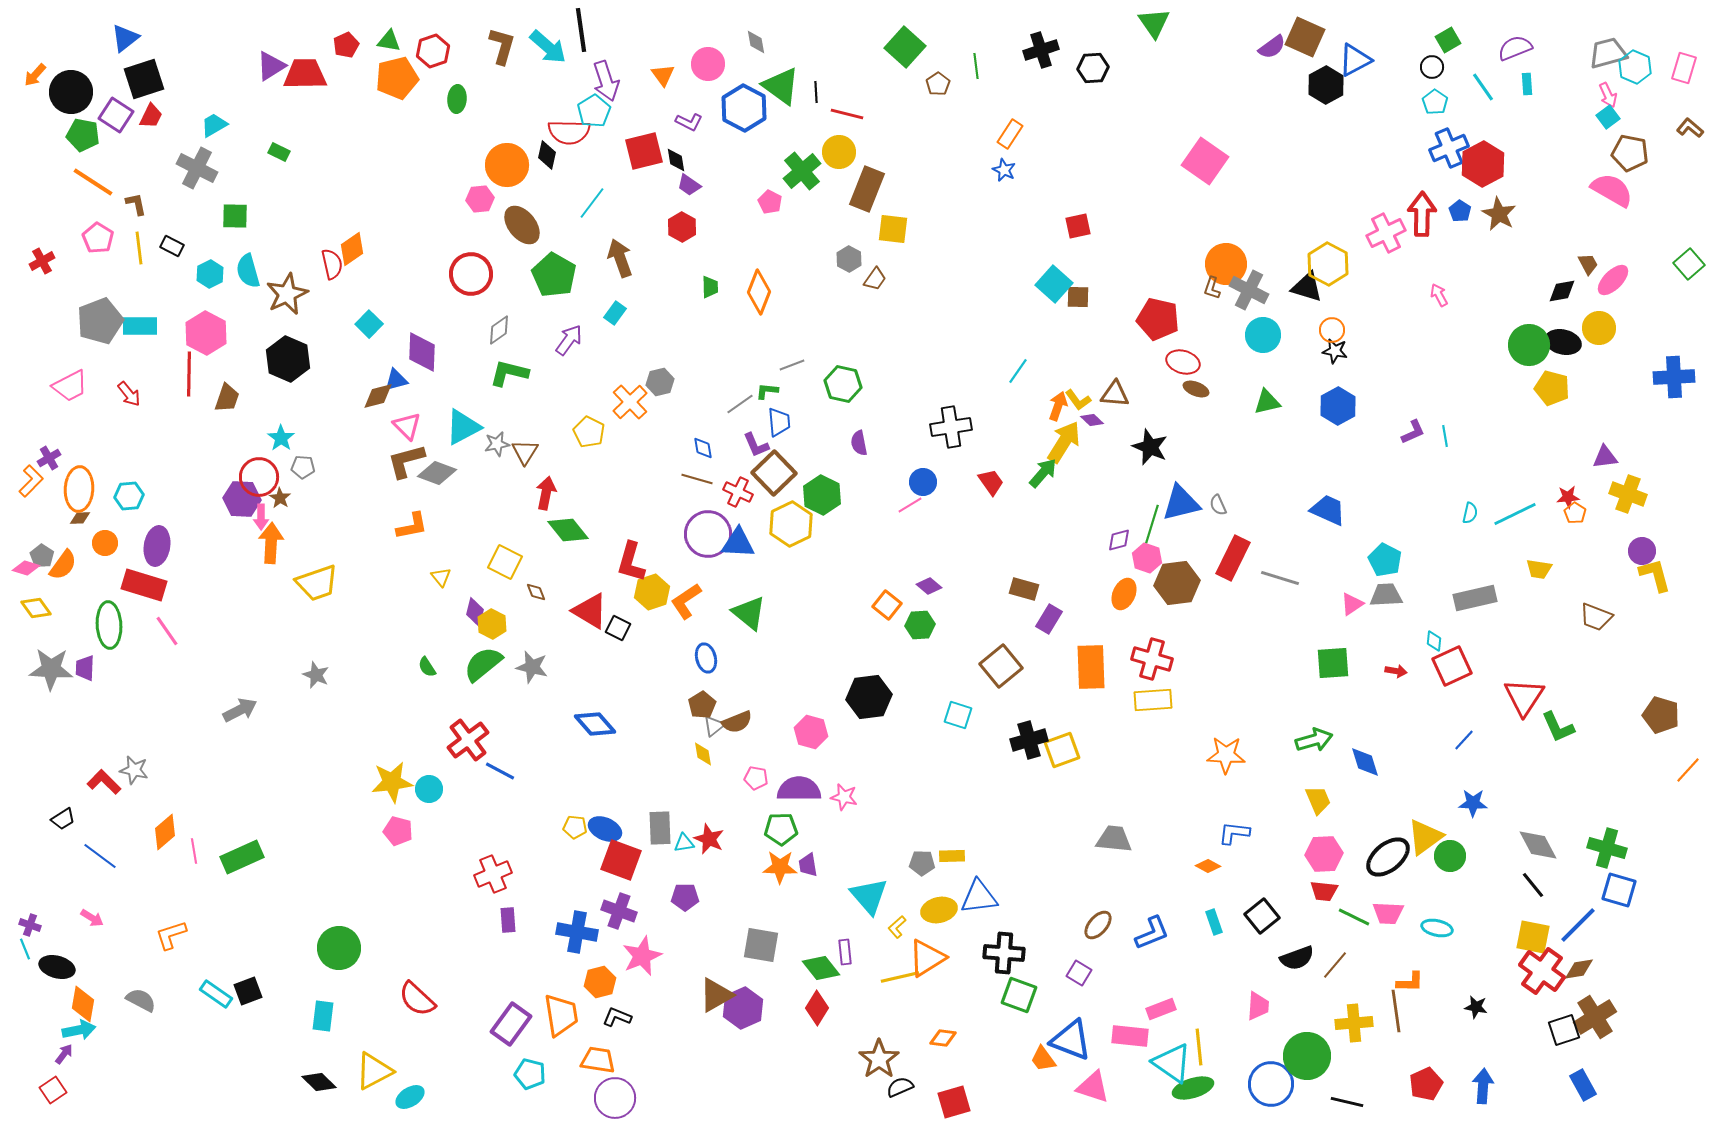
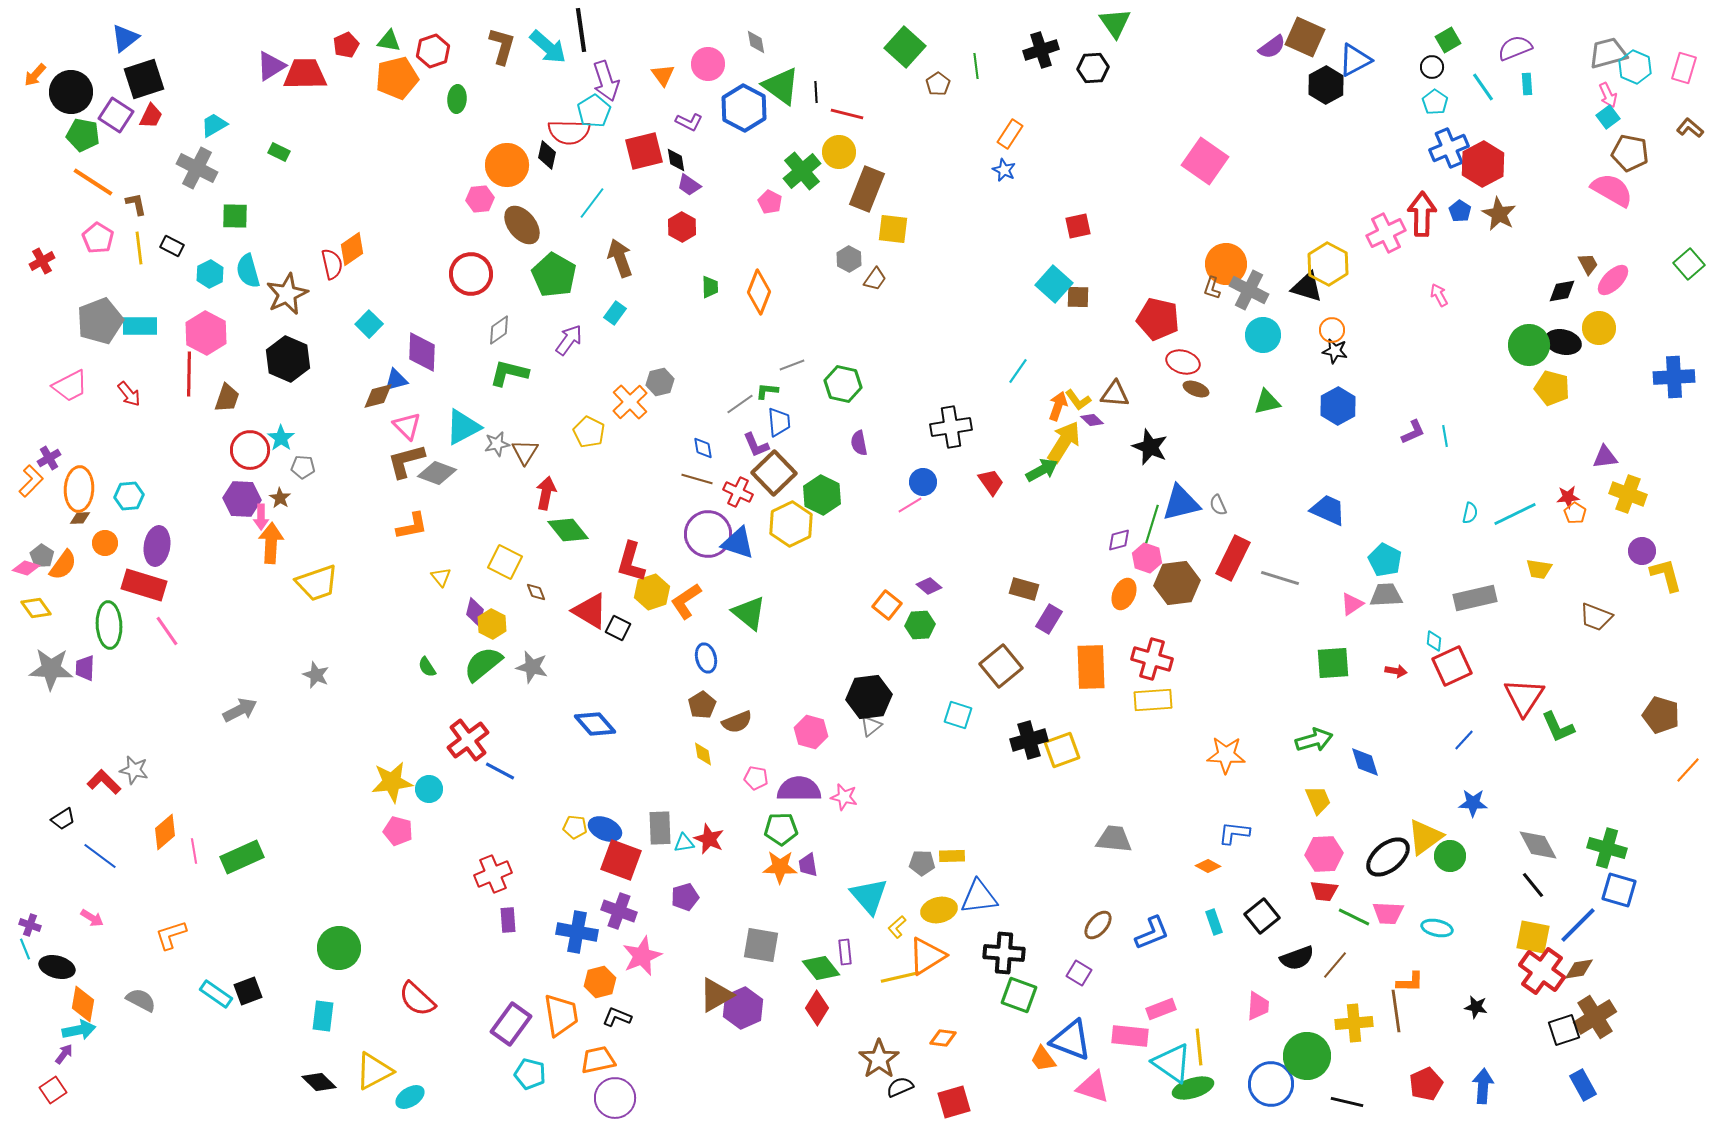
green triangle at (1154, 23): moved 39 px left
green arrow at (1043, 473): moved 1 px left, 3 px up; rotated 20 degrees clockwise
red circle at (259, 477): moved 9 px left, 27 px up
blue triangle at (738, 543): rotated 15 degrees clockwise
yellow L-shape at (1655, 575): moved 11 px right
gray triangle at (714, 726): moved 157 px right
purple pentagon at (685, 897): rotated 16 degrees counterclockwise
orange triangle at (927, 958): moved 2 px up
orange trapezoid at (598, 1060): rotated 21 degrees counterclockwise
